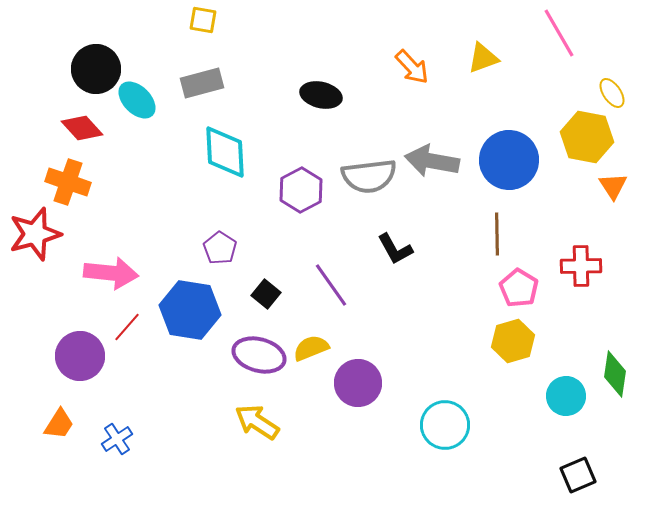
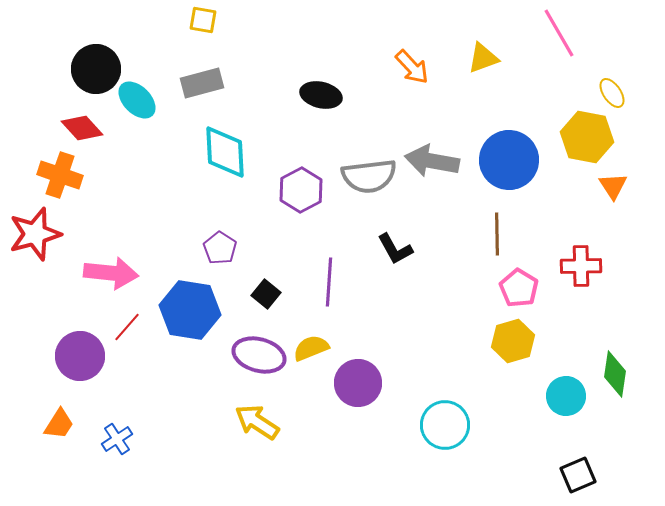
orange cross at (68, 182): moved 8 px left, 7 px up
purple line at (331, 285): moved 2 px left, 3 px up; rotated 39 degrees clockwise
